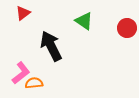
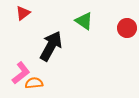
black arrow: rotated 56 degrees clockwise
